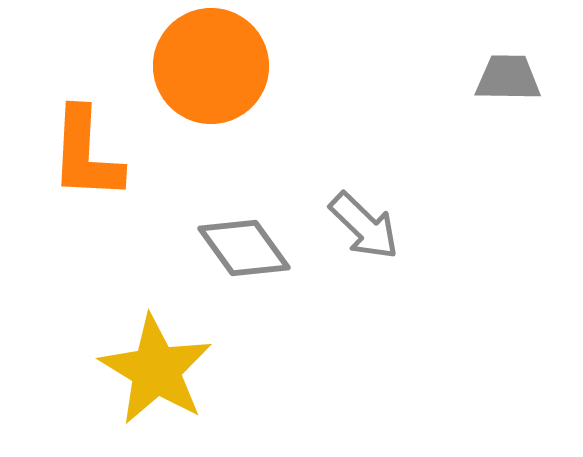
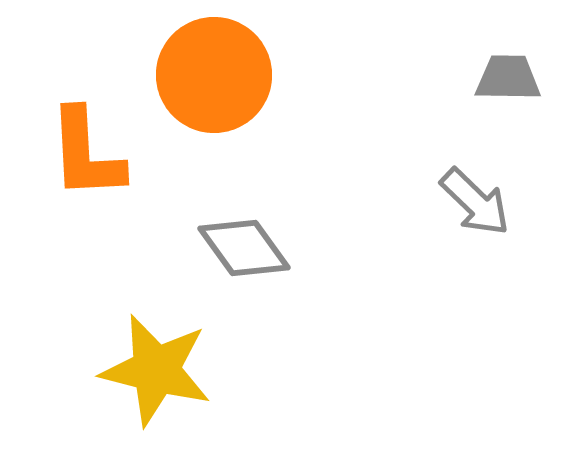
orange circle: moved 3 px right, 9 px down
orange L-shape: rotated 6 degrees counterclockwise
gray arrow: moved 111 px right, 24 px up
yellow star: rotated 17 degrees counterclockwise
